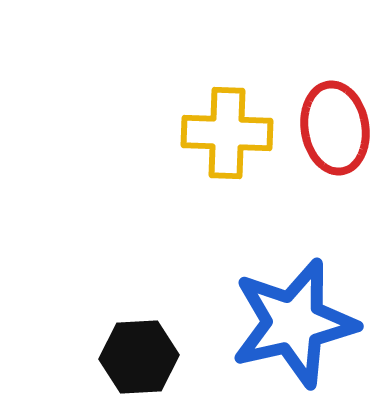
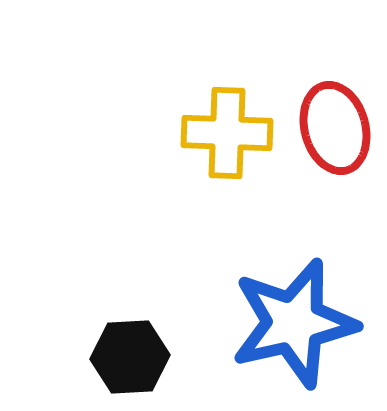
red ellipse: rotated 6 degrees counterclockwise
black hexagon: moved 9 px left
